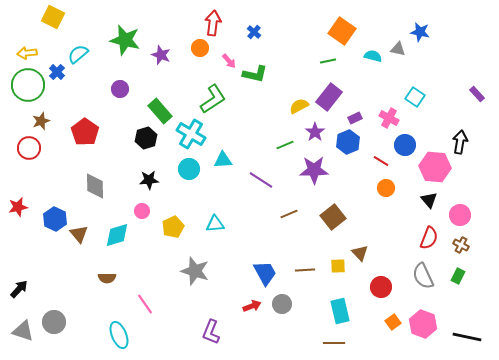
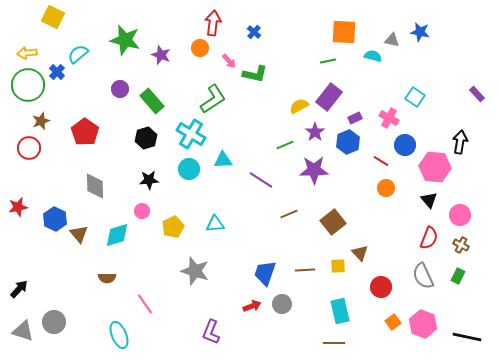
orange square at (342, 31): moved 2 px right, 1 px down; rotated 32 degrees counterclockwise
gray triangle at (398, 49): moved 6 px left, 9 px up
green rectangle at (160, 111): moved 8 px left, 10 px up
brown square at (333, 217): moved 5 px down
blue trapezoid at (265, 273): rotated 132 degrees counterclockwise
